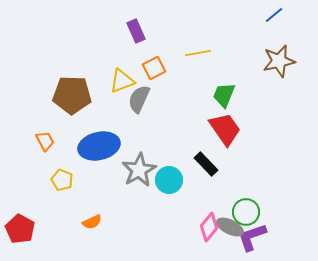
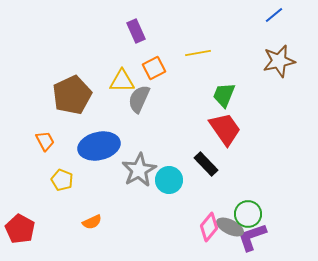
yellow triangle: rotated 20 degrees clockwise
brown pentagon: rotated 27 degrees counterclockwise
green circle: moved 2 px right, 2 px down
